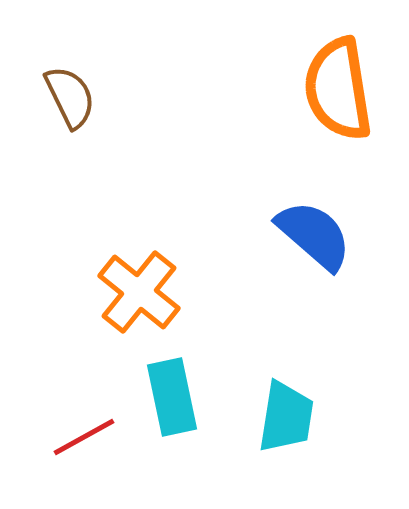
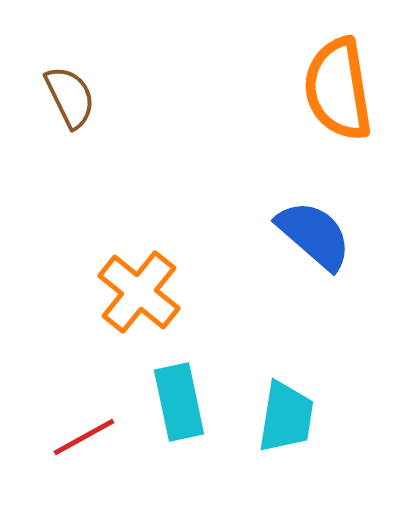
cyan rectangle: moved 7 px right, 5 px down
